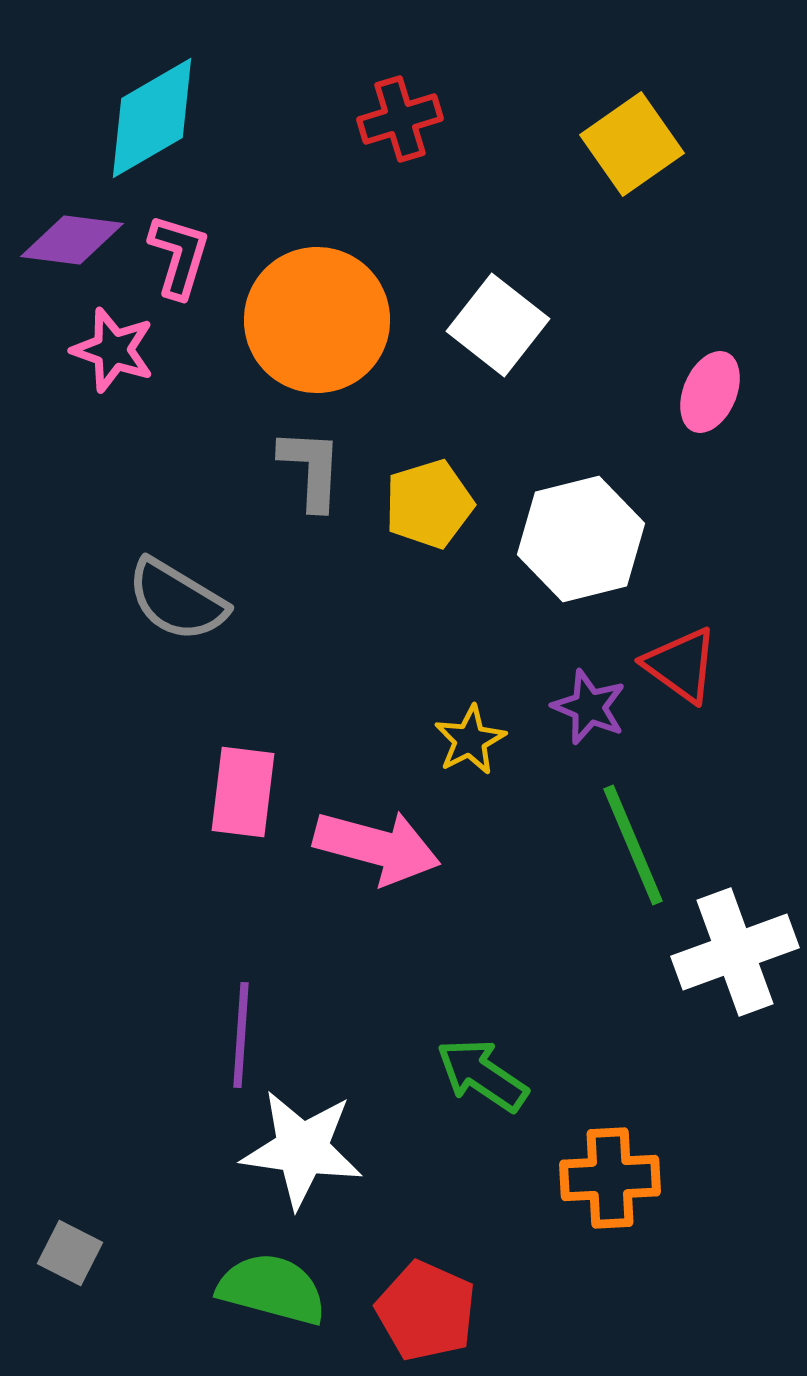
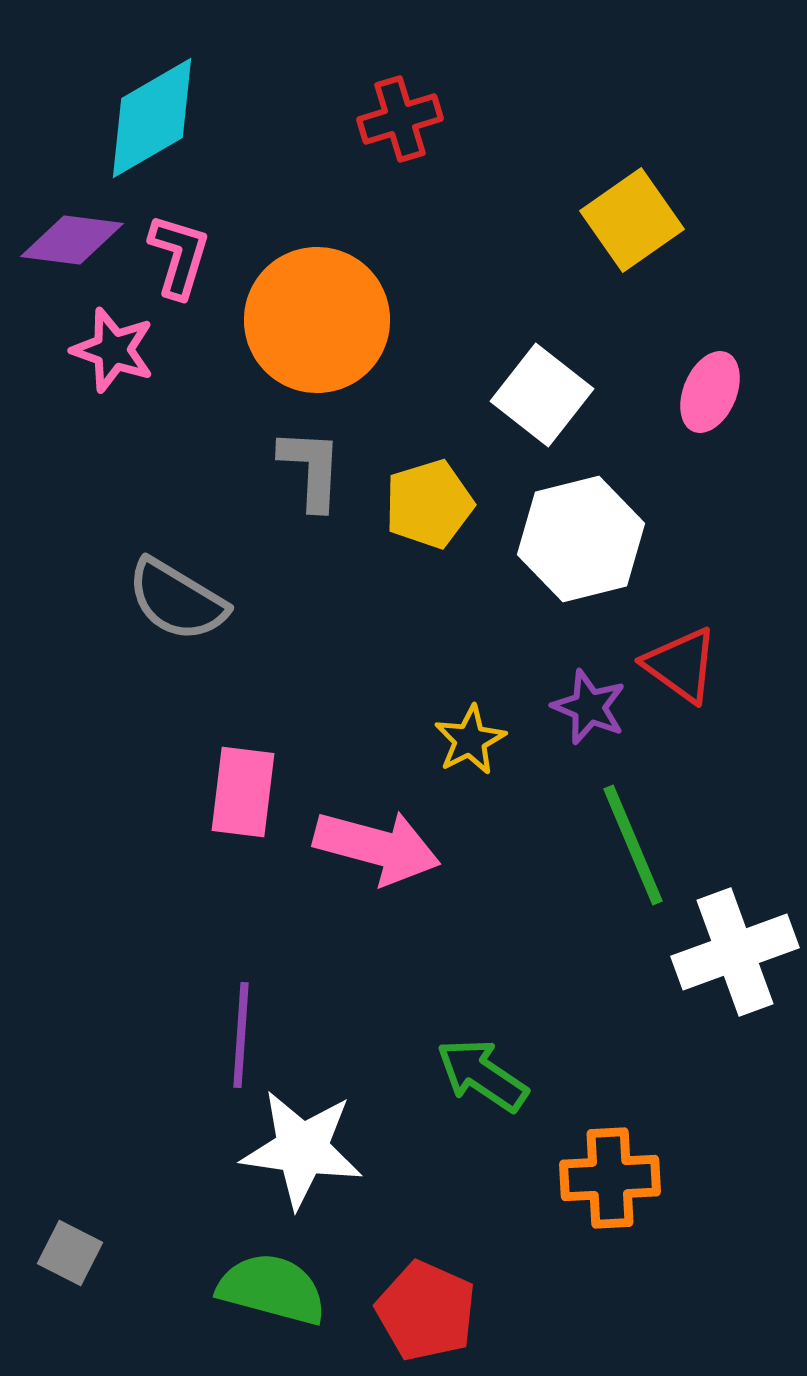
yellow square: moved 76 px down
white square: moved 44 px right, 70 px down
